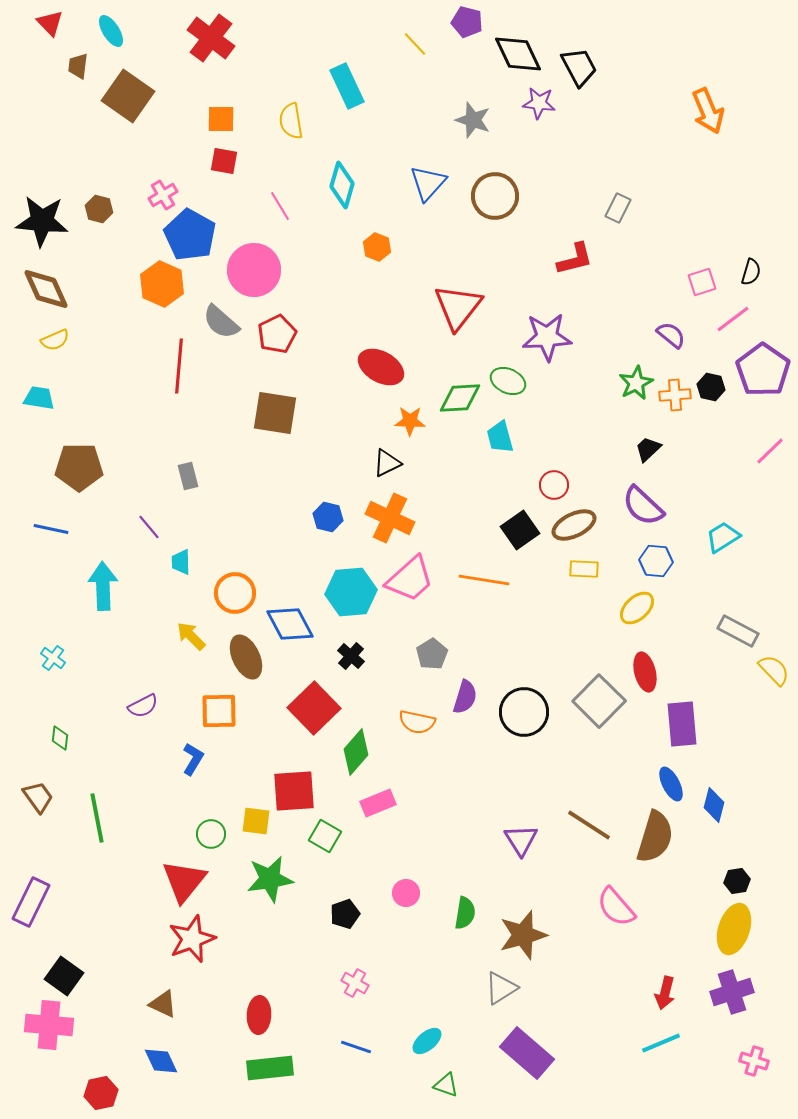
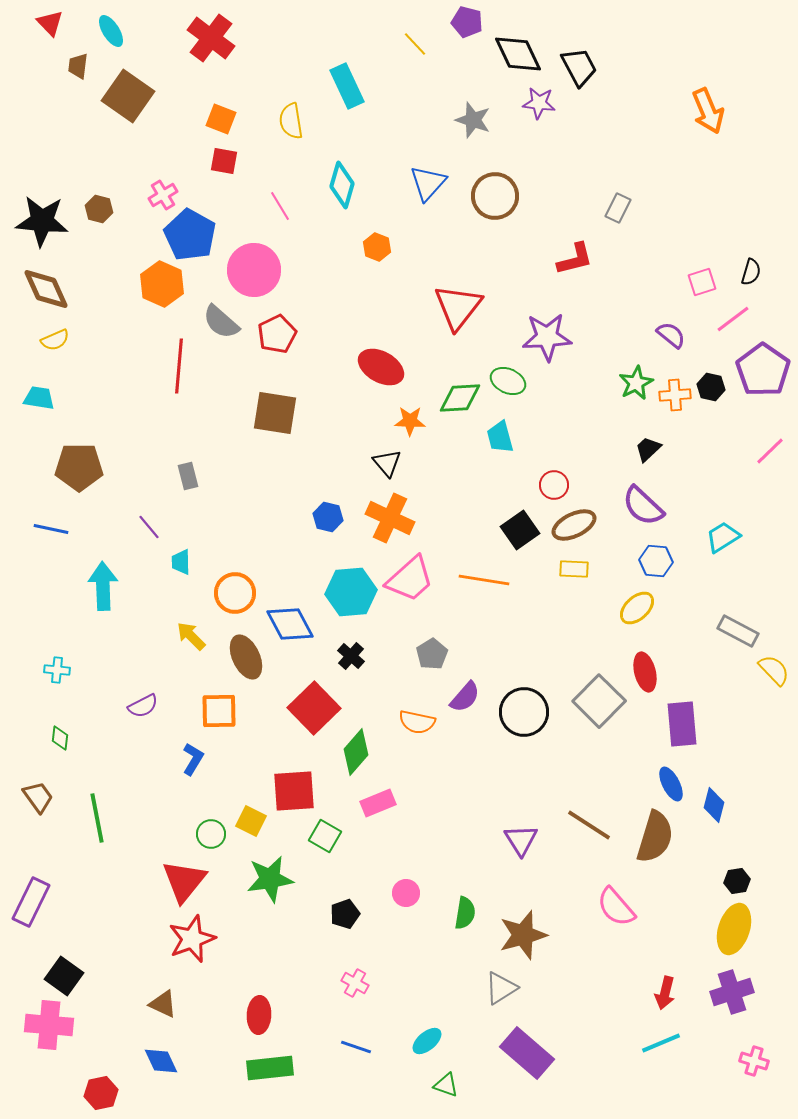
orange square at (221, 119): rotated 20 degrees clockwise
black triangle at (387, 463): rotated 44 degrees counterclockwise
yellow rectangle at (584, 569): moved 10 px left
cyan cross at (53, 658): moved 4 px right, 12 px down; rotated 30 degrees counterclockwise
purple semicircle at (465, 697): rotated 24 degrees clockwise
yellow square at (256, 821): moved 5 px left; rotated 20 degrees clockwise
